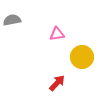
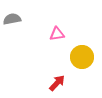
gray semicircle: moved 1 px up
